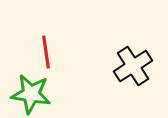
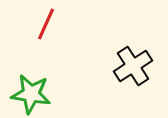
red line: moved 28 px up; rotated 32 degrees clockwise
